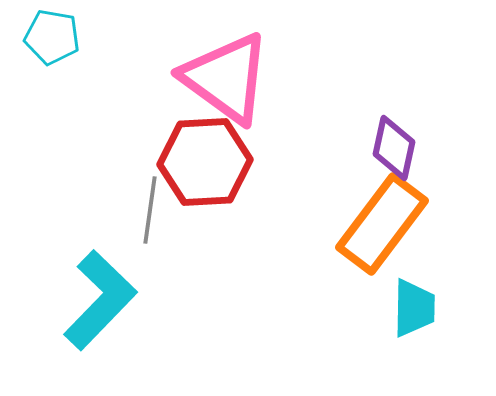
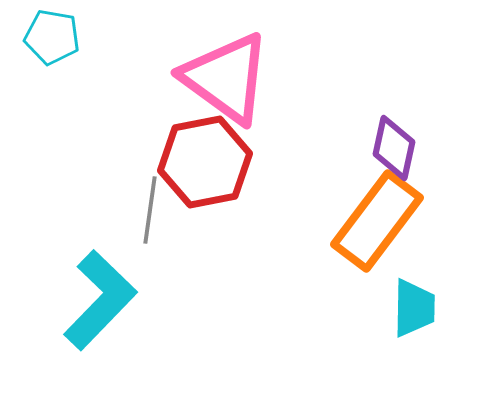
red hexagon: rotated 8 degrees counterclockwise
orange rectangle: moved 5 px left, 3 px up
